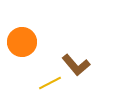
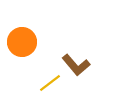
yellow line: rotated 10 degrees counterclockwise
